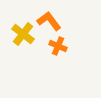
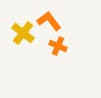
yellow cross: moved 1 px up
